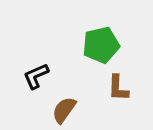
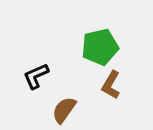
green pentagon: moved 1 px left, 2 px down
brown L-shape: moved 7 px left, 3 px up; rotated 28 degrees clockwise
